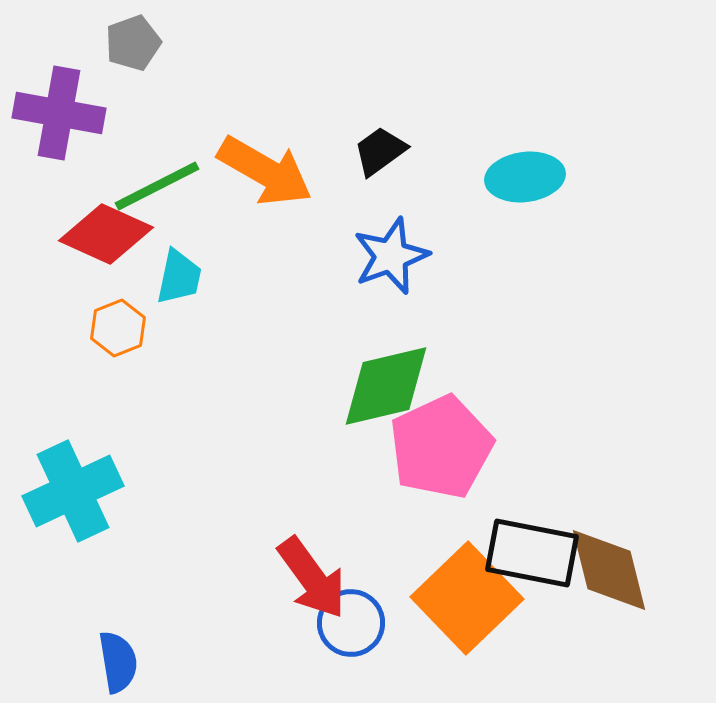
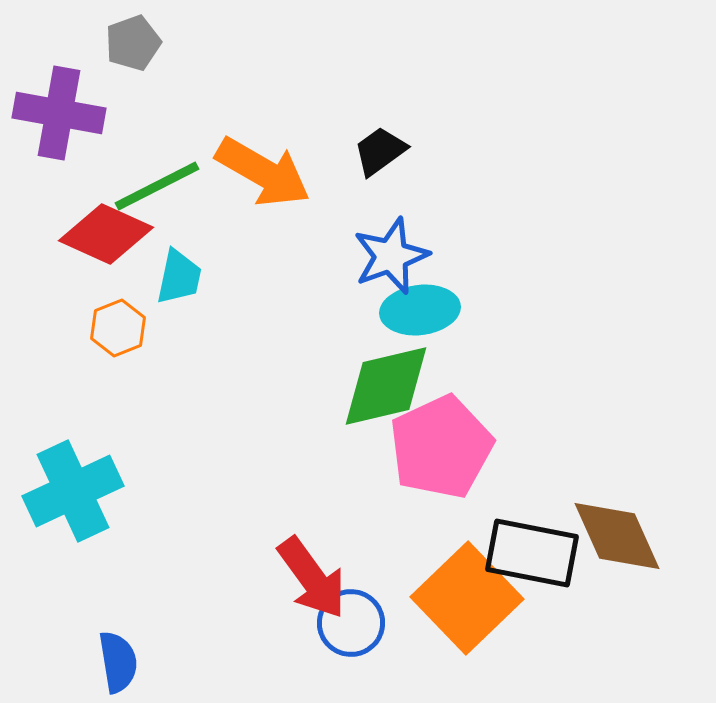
orange arrow: moved 2 px left, 1 px down
cyan ellipse: moved 105 px left, 133 px down
brown diamond: moved 8 px right, 34 px up; rotated 10 degrees counterclockwise
